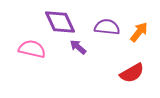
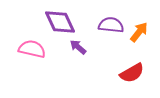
purple semicircle: moved 4 px right, 2 px up
